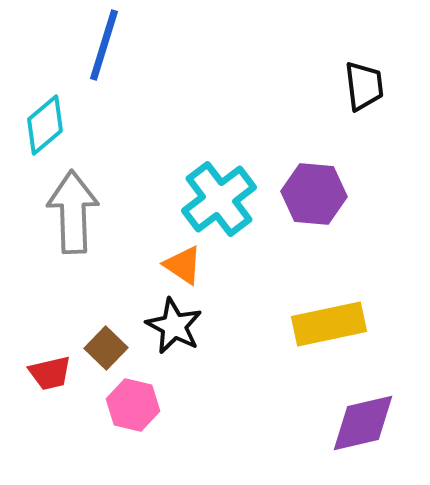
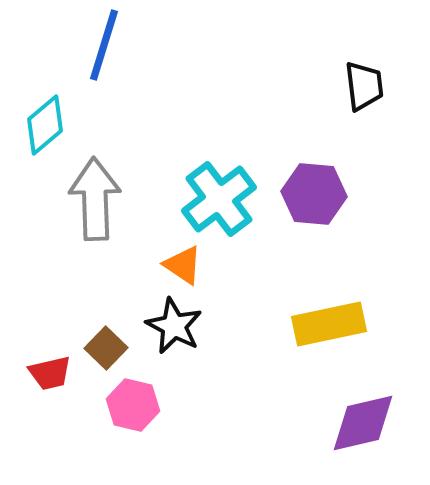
gray arrow: moved 22 px right, 13 px up
